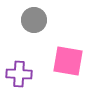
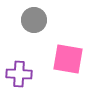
pink square: moved 2 px up
